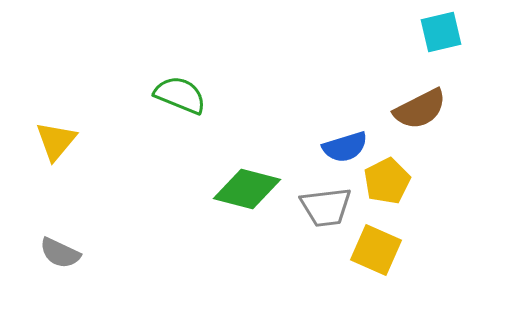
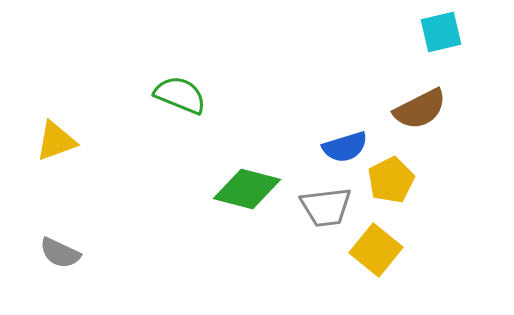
yellow triangle: rotated 30 degrees clockwise
yellow pentagon: moved 4 px right, 1 px up
yellow square: rotated 15 degrees clockwise
